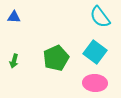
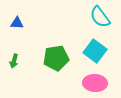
blue triangle: moved 3 px right, 6 px down
cyan square: moved 1 px up
green pentagon: rotated 15 degrees clockwise
